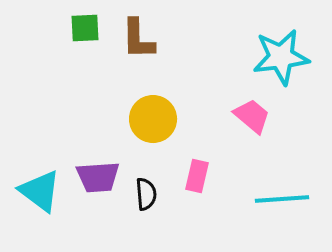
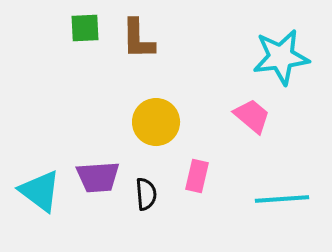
yellow circle: moved 3 px right, 3 px down
